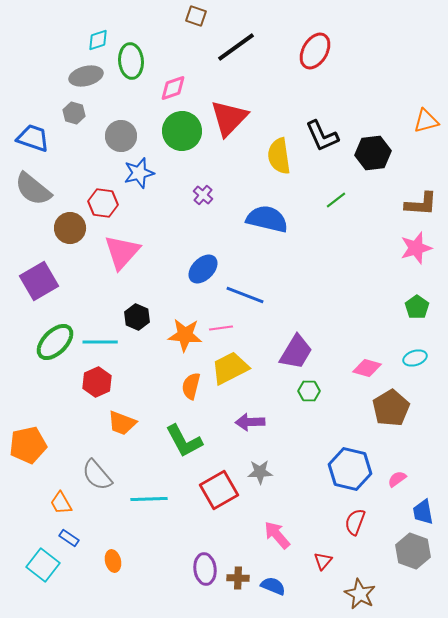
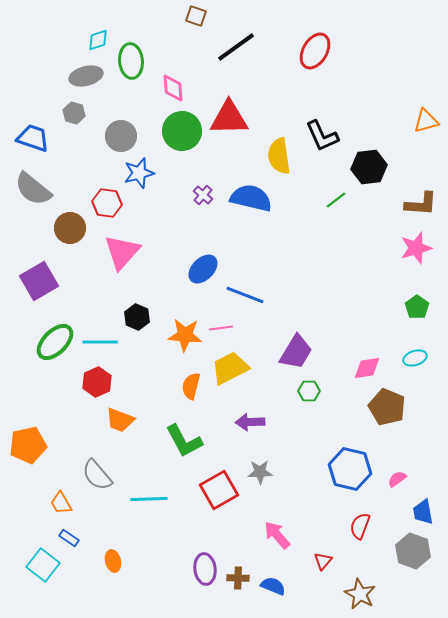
pink diamond at (173, 88): rotated 76 degrees counterclockwise
red triangle at (229, 118): rotated 45 degrees clockwise
black hexagon at (373, 153): moved 4 px left, 14 px down
red hexagon at (103, 203): moved 4 px right
blue semicircle at (267, 219): moved 16 px left, 21 px up
pink diamond at (367, 368): rotated 24 degrees counterclockwise
brown pentagon at (391, 408): moved 4 px left, 1 px up; rotated 18 degrees counterclockwise
orange trapezoid at (122, 423): moved 2 px left, 3 px up
red semicircle at (355, 522): moved 5 px right, 4 px down
